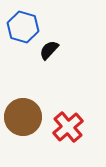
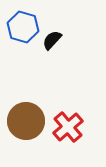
black semicircle: moved 3 px right, 10 px up
brown circle: moved 3 px right, 4 px down
